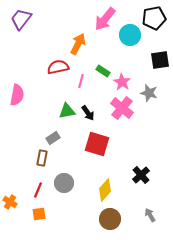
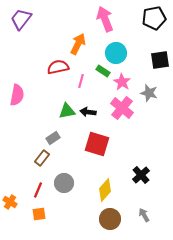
pink arrow: rotated 120 degrees clockwise
cyan circle: moved 14 px left, 18 px down
black arrow: moved 1 px up; rotated 133 degrees clockwise
brown rectangle: rotated 28 degrees clockwise
gray arrow: moved 6 px left
